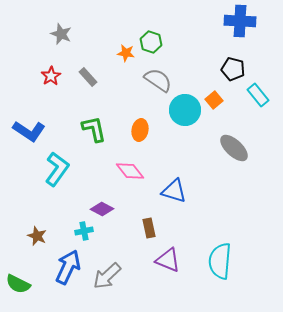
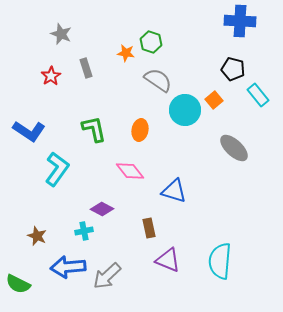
gray rectangle: moved 2 px left, 9 px up; rotated 24 degrees clockwise
blue arrow: rotated 120 degrees counterclockwise
